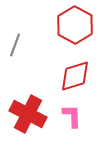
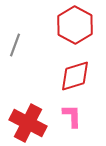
red cross: moved 9 px down
